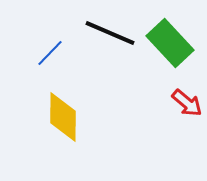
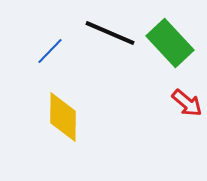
blue line: moved 2 px up
